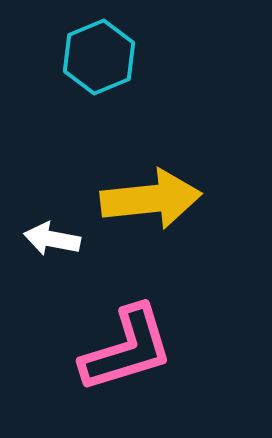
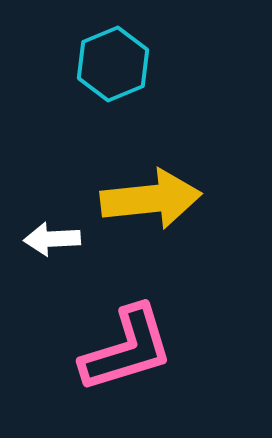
cyan hexagon: moved 14 px right, 7 px down
white arrow: rotated 14 degrees counterclockwise
